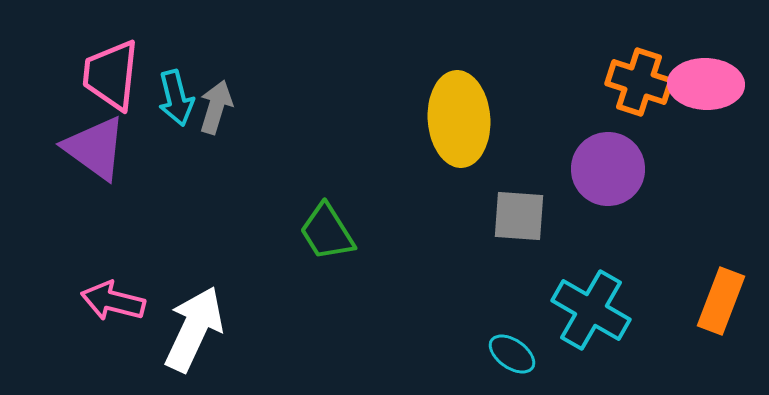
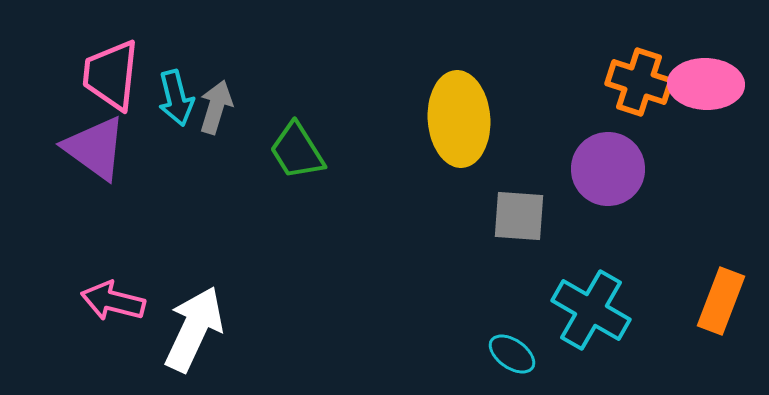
green trapezoid: moved 30 px left, 81 px up
